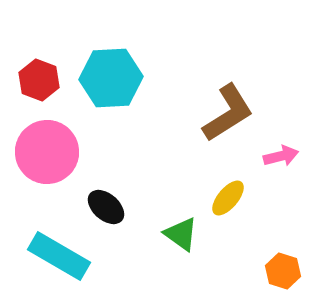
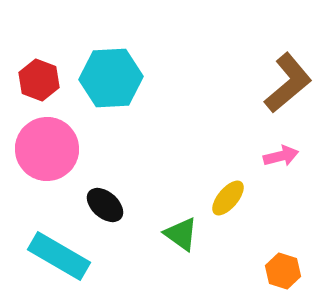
brown L-shape: moved 60 px right, 30 px up; rotated 8 degrees counterclockwise
pink circle: moved 3 px up
black ellipse: moved 1 px left, 2 px up
